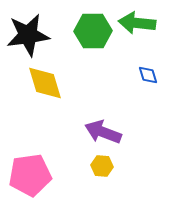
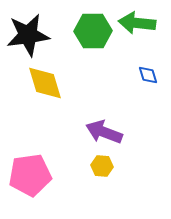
purple arrow: moved 1 px right
